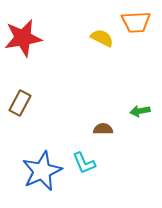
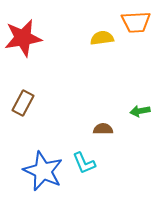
yellow semicircle: rotated 35 degrees counterclockwise
brown rectangle: moved 3 px right
blue star: moved 1 px right; rotated 24 degrees counterclockwise
